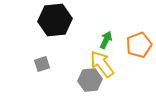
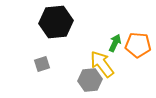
black hexagon: moved 1 px right, 2 px down
green arrow: moved 9 px right, 3 px down
orange pentagon: moved 1 px left; rotated 25 degrees clockwise
